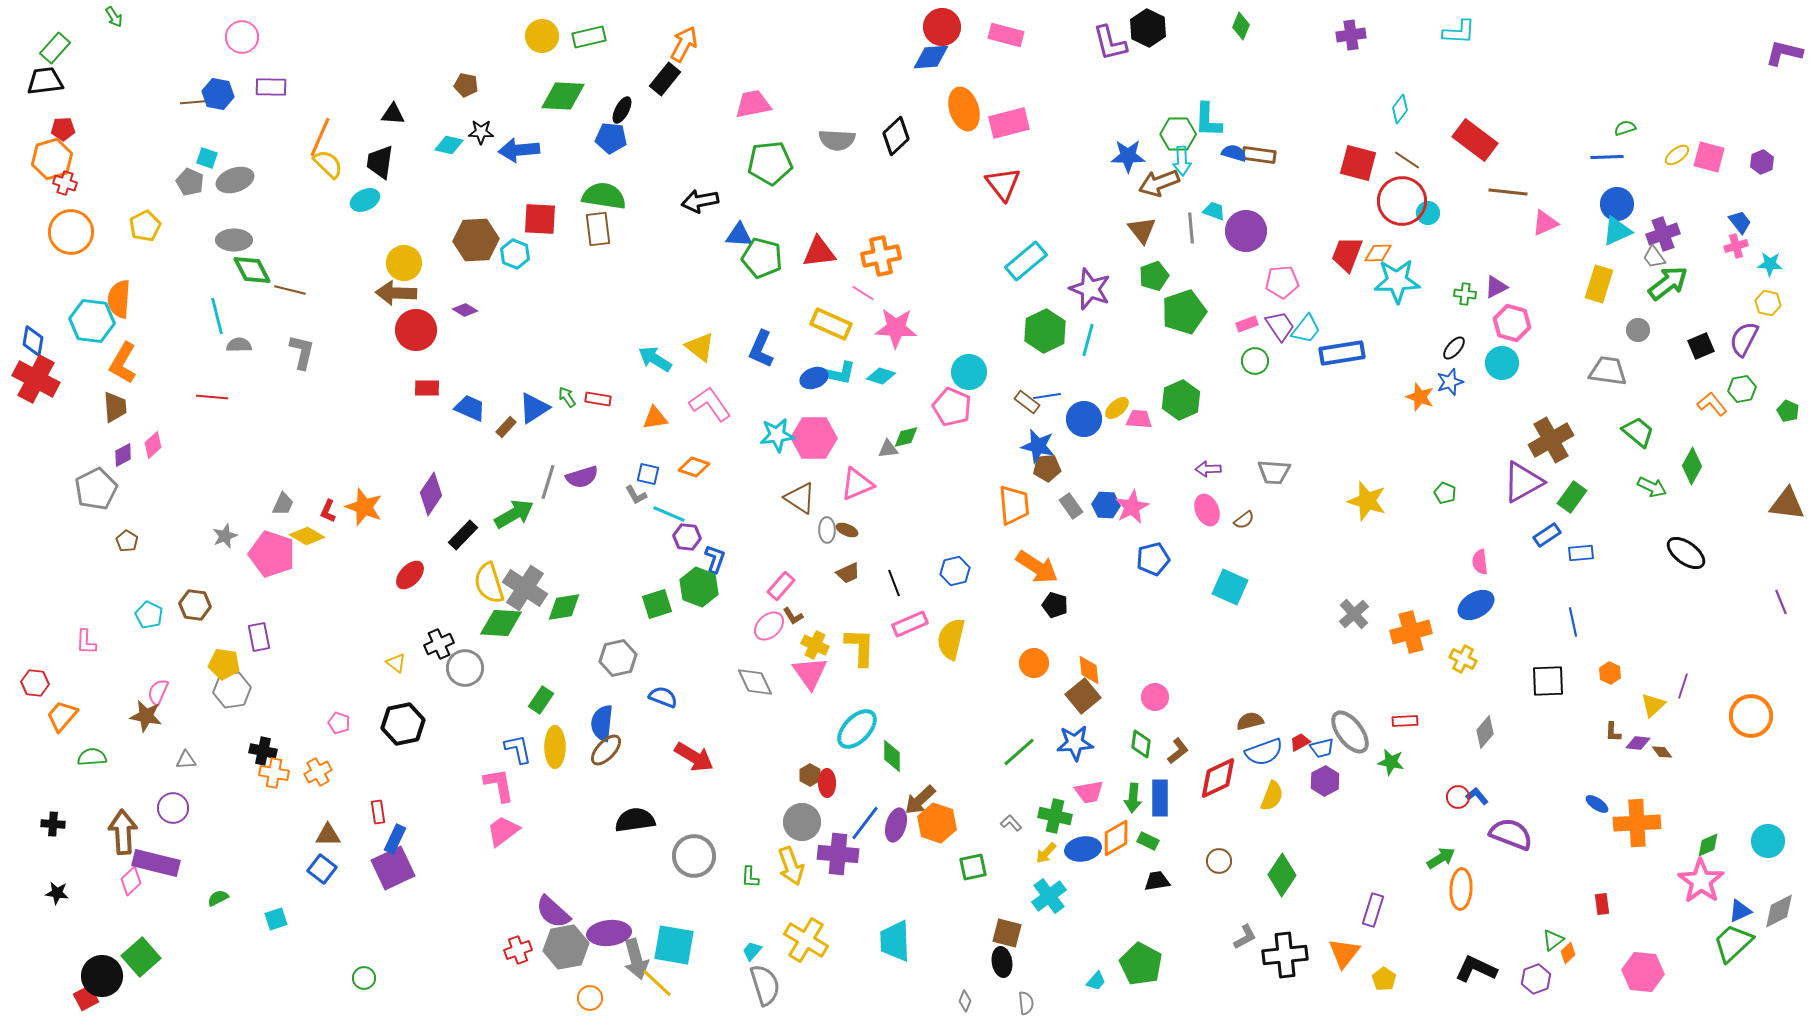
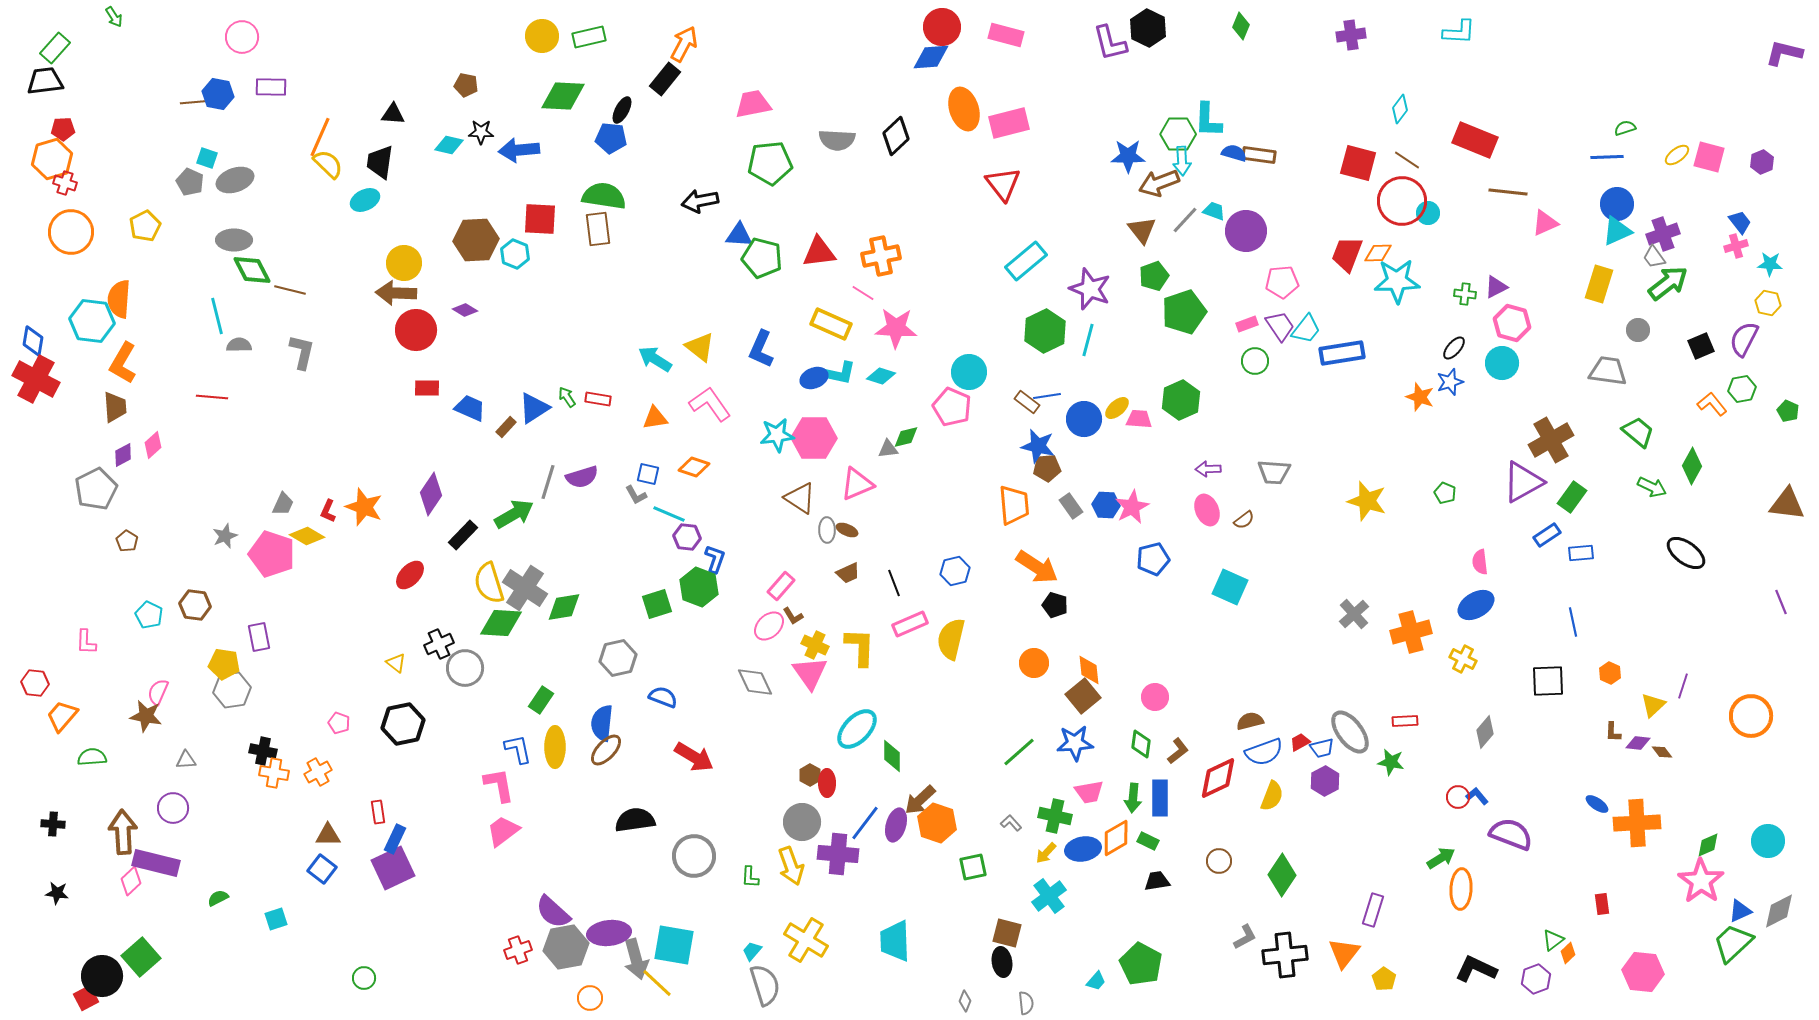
red rectangle at (1475, 140): rotated 15 degrees counterclockwise
gray line at (1191, 228): moved 6 px left, 8 px up; rotated 48 degrees clockwise
